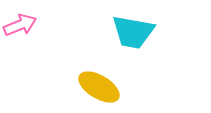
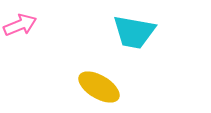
cyan trapezoid: moved 1 px right
